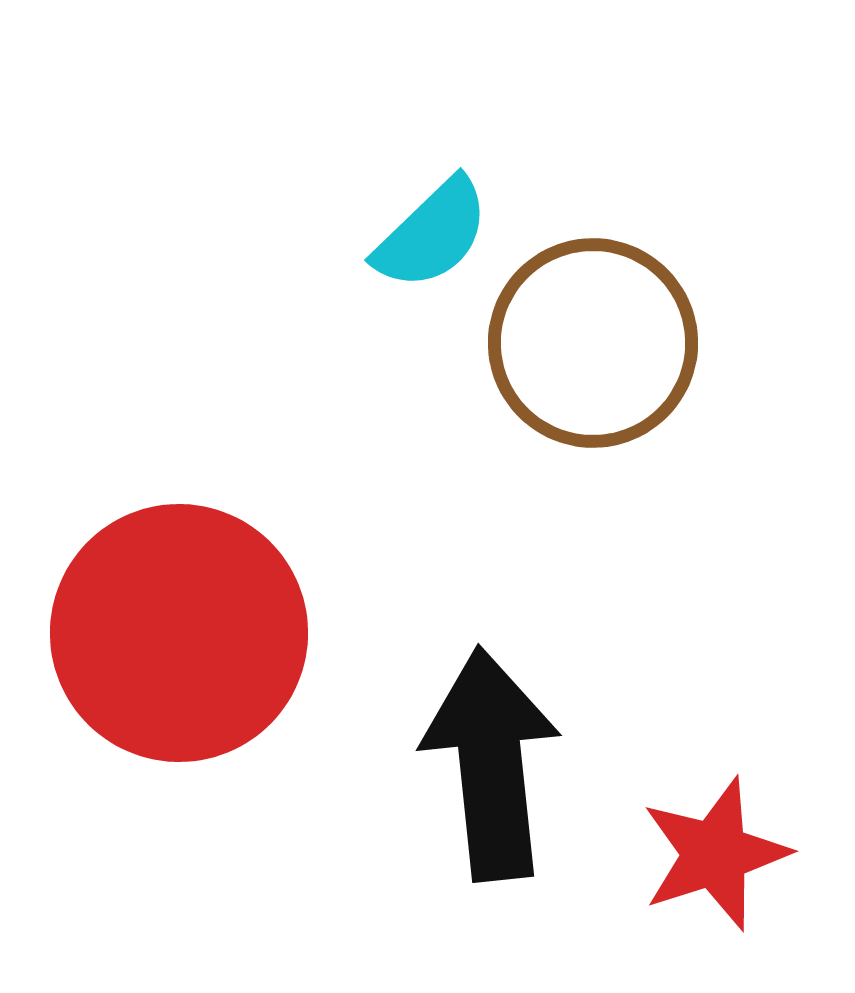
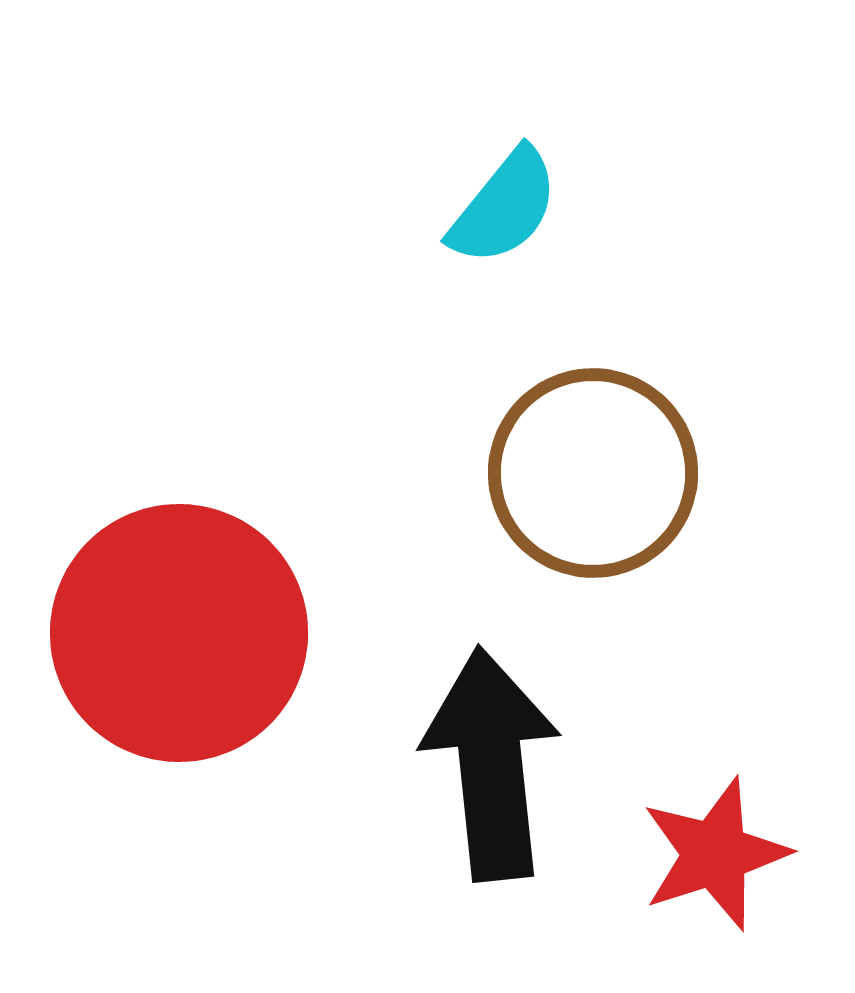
cyan semicircle: moved 72 px right, 27 px up; rotated 7 degrees counterclockwise
brown circle: moved 130 px down
